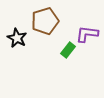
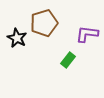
brown pentagon: moved 1 px left, 2 px down
green rectangle: moved 10 px down
